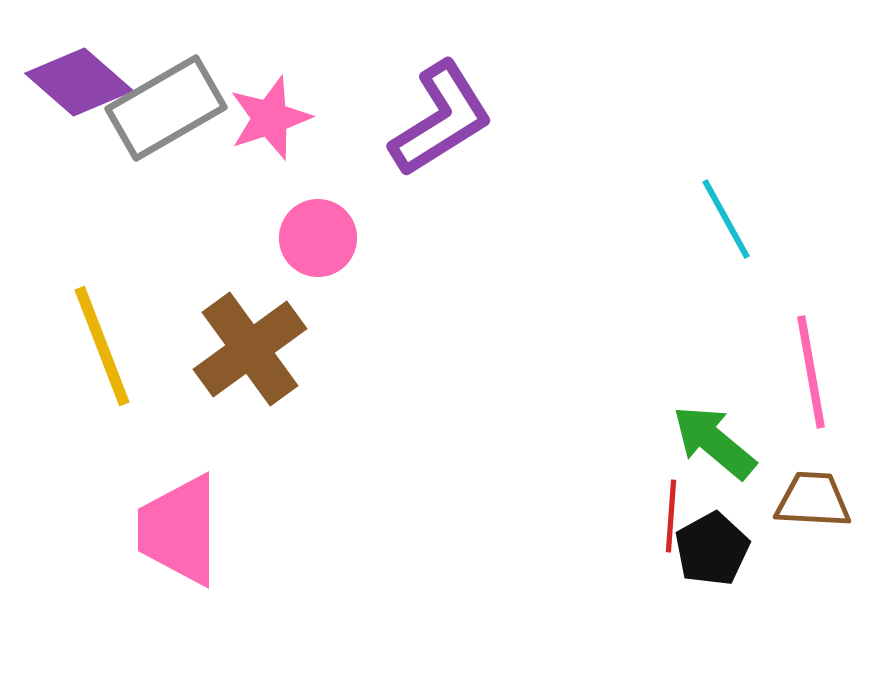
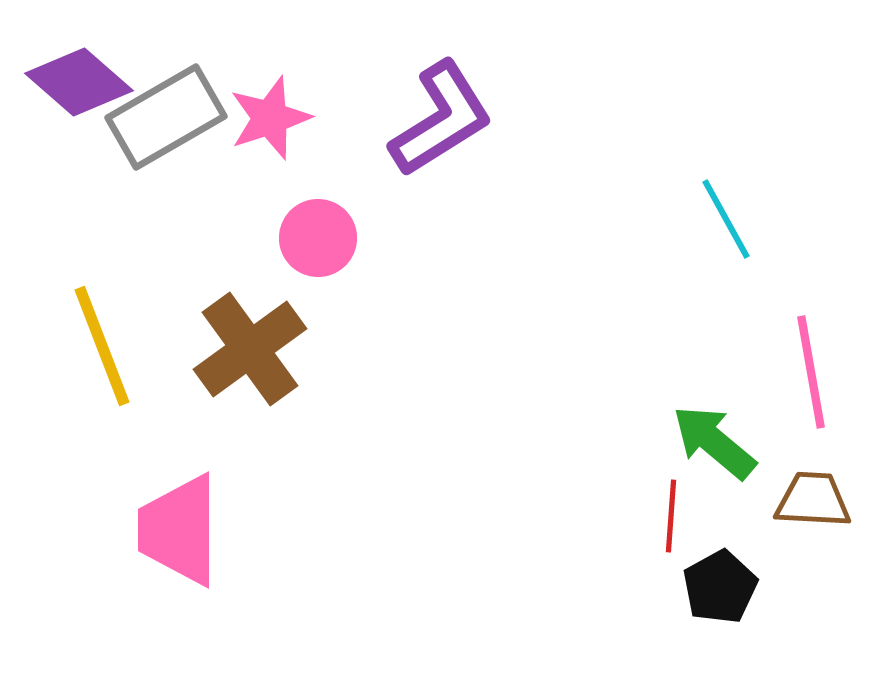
gray rectangle: moved 9 px down
black pentagon: moved 8 px right, 38 px down
